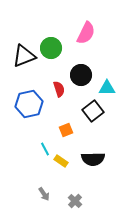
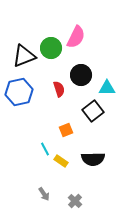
pink semicircle: moved 10 px left, 4 px down
blue hexagon: moved 10 px left, 12 px up
